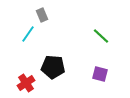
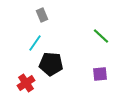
cyan line: moved 7 px right, 9 px down
black pentagon: moved 2 px left, 3 px up
purple square: rotated 21 degrees counterclockwise
